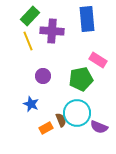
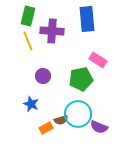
green rectangle: moved 2 px left; rotated 30 degrees counterclockwise
cyan circle: moved 1 px right, 1 px down
brown semicircle: rotated 96 degrees clockwise
